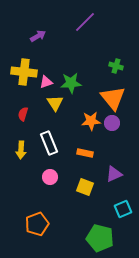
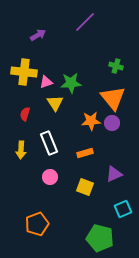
purple arrow: moved 1 px up
red semicircle: moved 2 px right
orange rectangle: rotated 28 degrees counterclockwise
